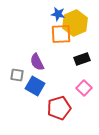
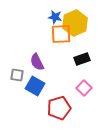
blue star: moved 3 px left, 3 px down
